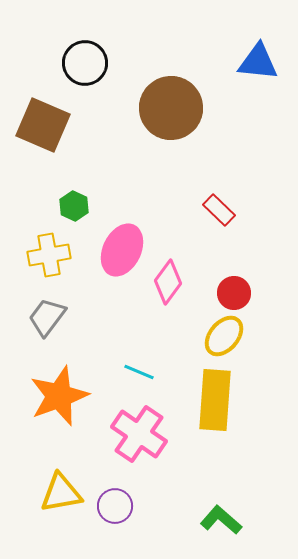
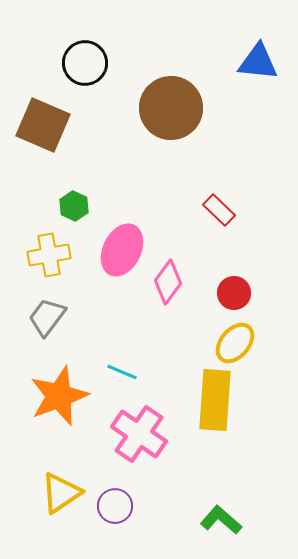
yellow ellipse: moved 11 px right, 7 px down
cyan line: moved 17 px left
yellow triangle: rotated 24 degrees counterclockwise
